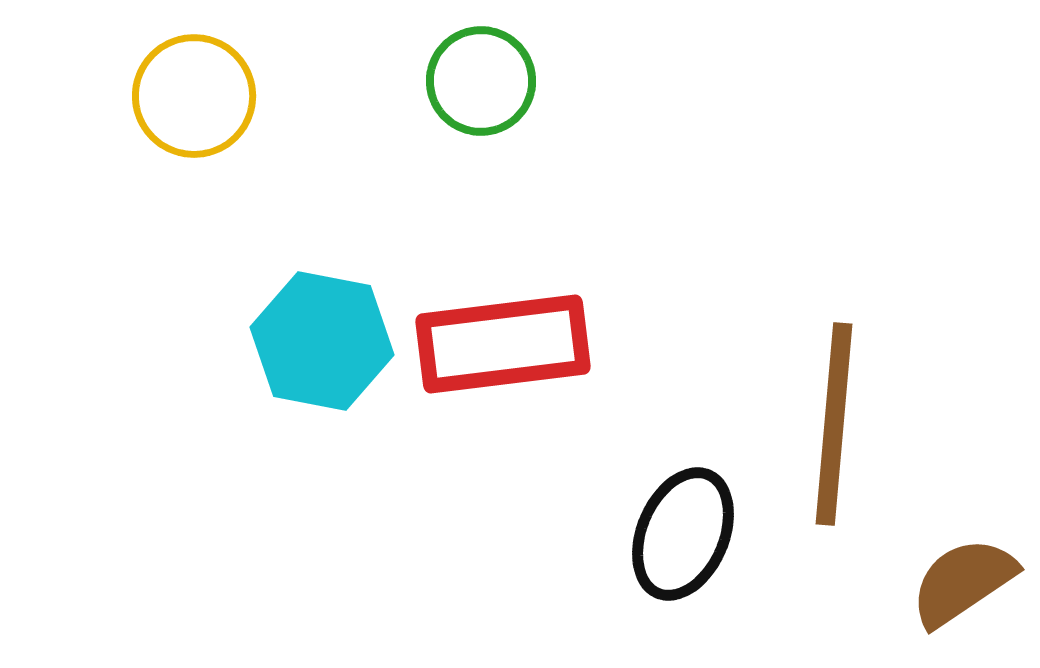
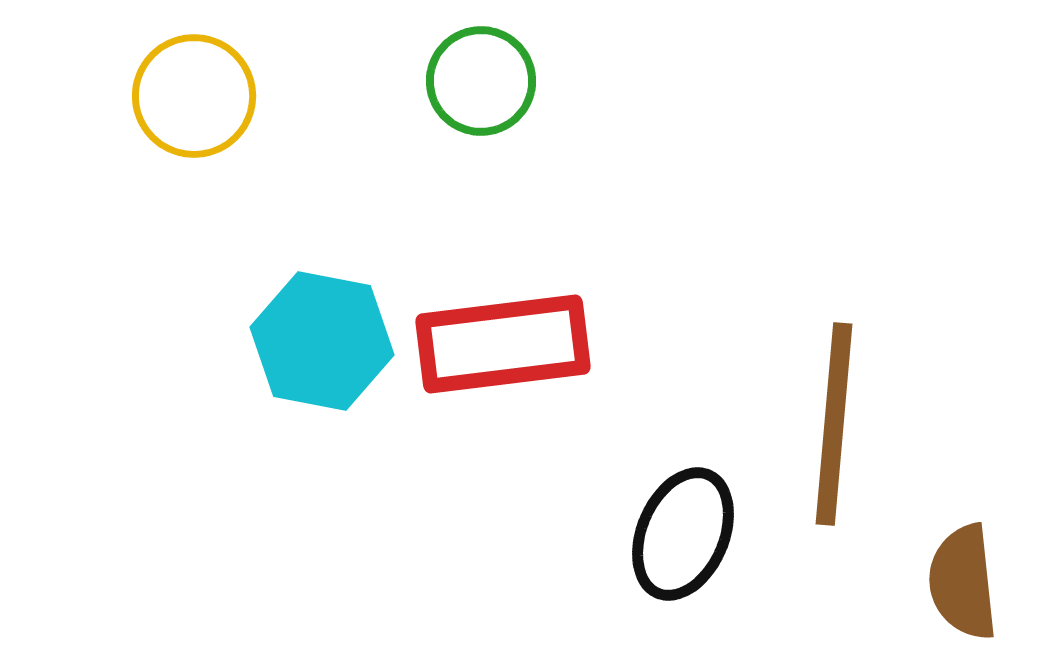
brown semicircle: rotated 62 degrees counterclockwise
